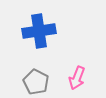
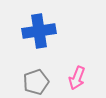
gray pentagon: rotated 25 degrees clockwise
